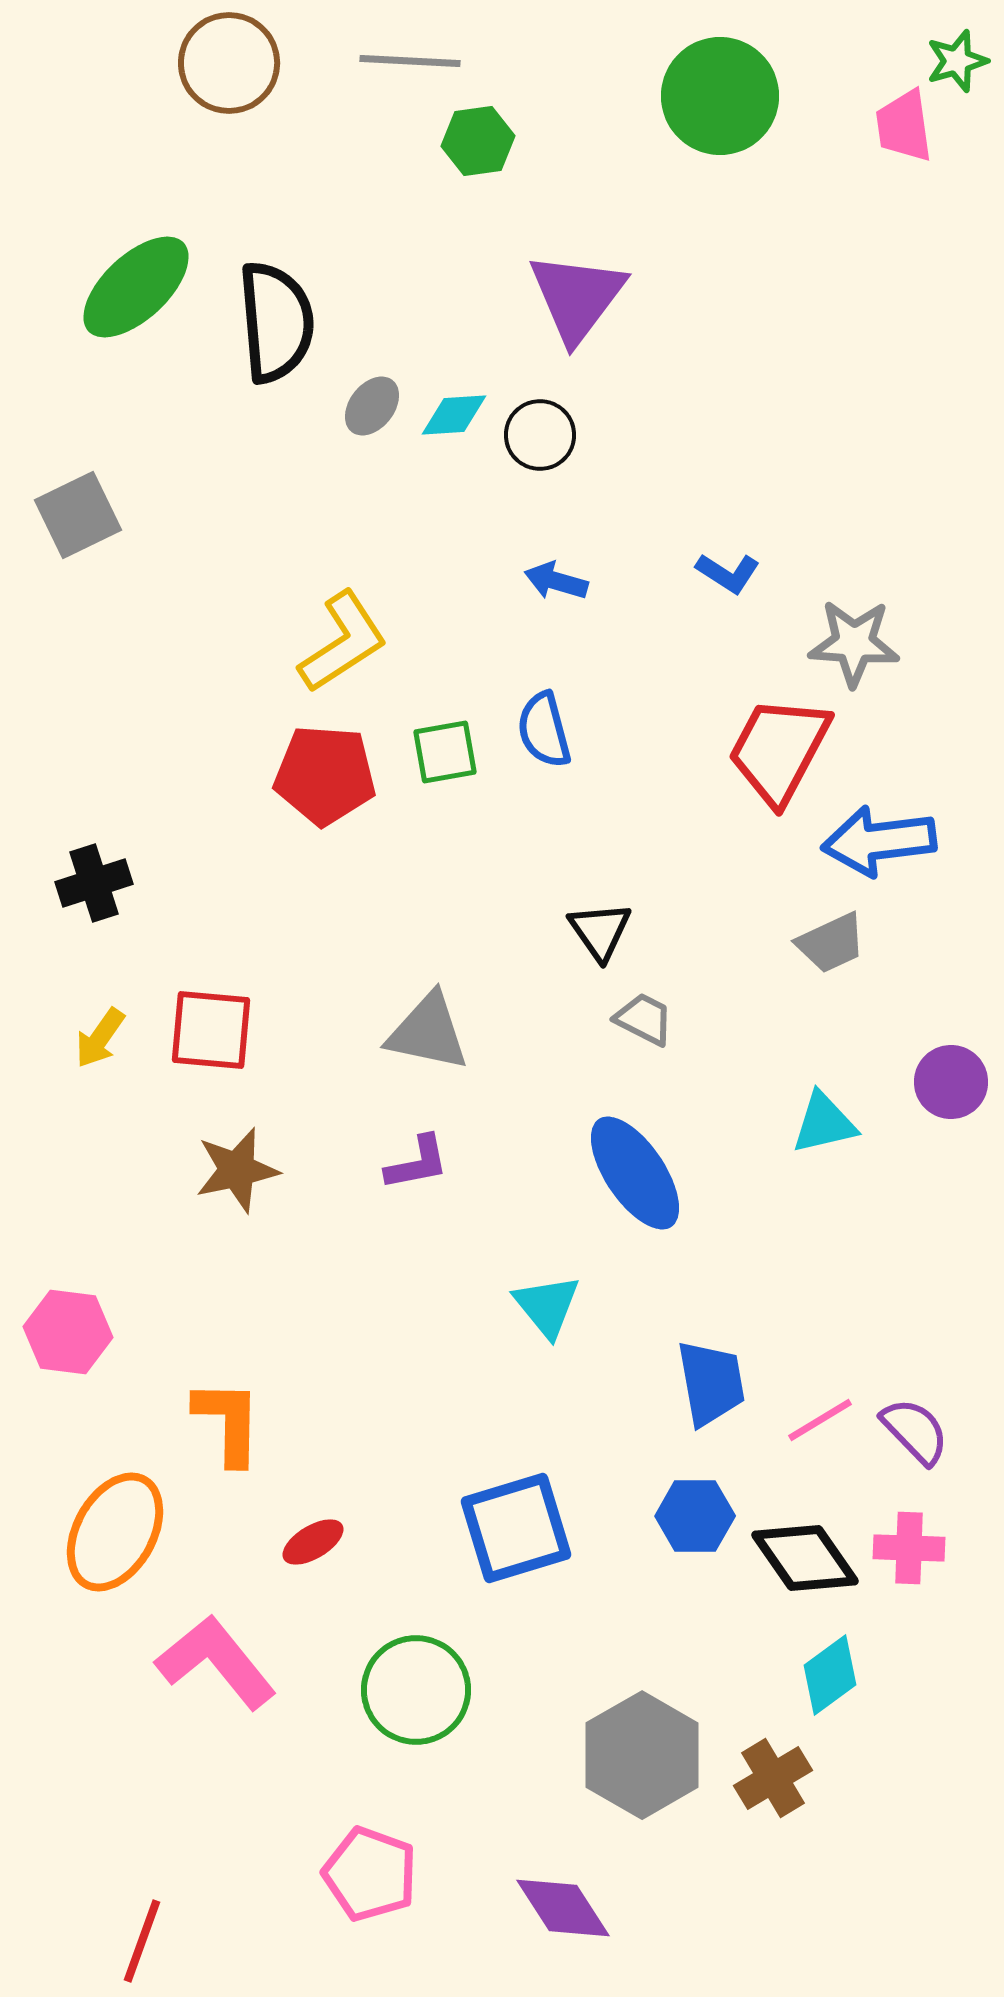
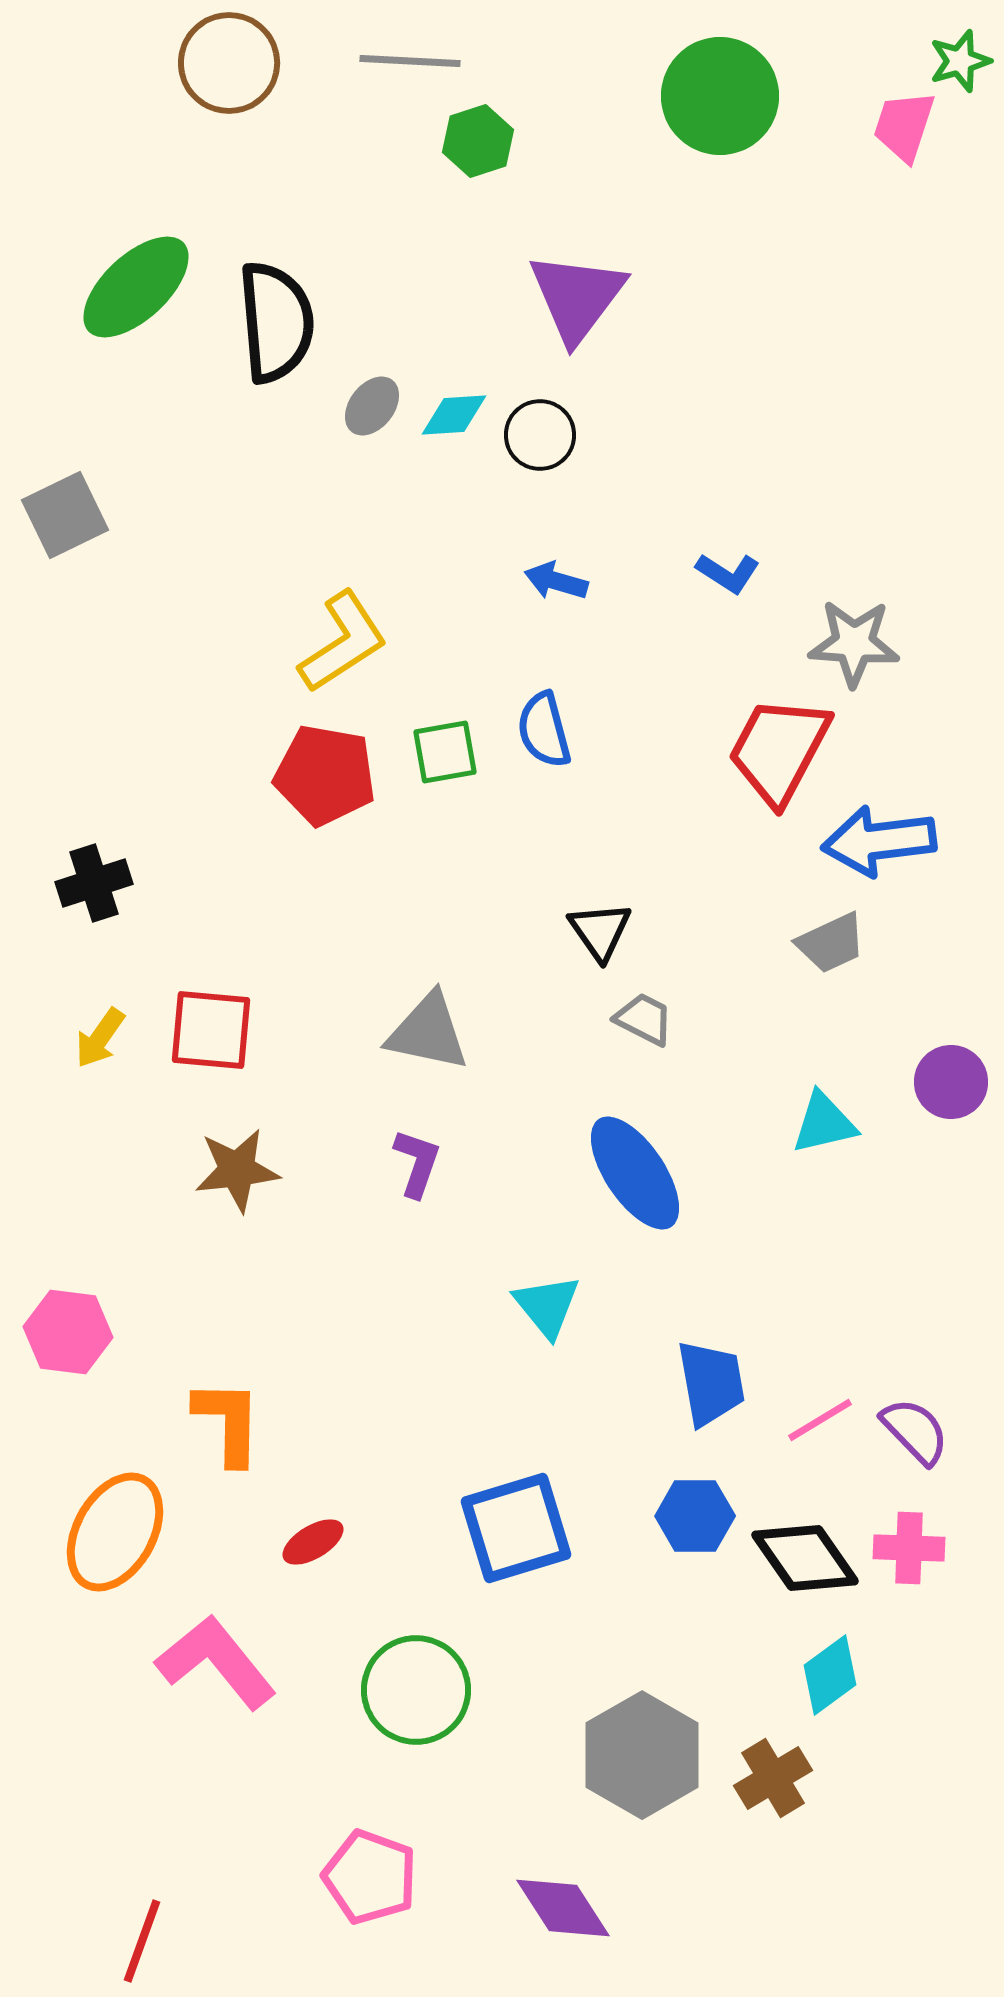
green star at (957, 61): moved 3 px right
pink trapezoid at (904, 126): rotated 26 degrees clockwise
green hexagon at (478, 141): rotated 10 degrees counterclockwise
gray square at (78, 515): moved 13 px left
red pentagon at (325, 775): rotated 6 degrees clockwise
purple L-shape at (417, 1163): rotated 60 degrees counterclockwise
brown star at (237, 1170): rotated 6 degrees clockwise
pink pentagon at (370, 1874): moved 3 px down
